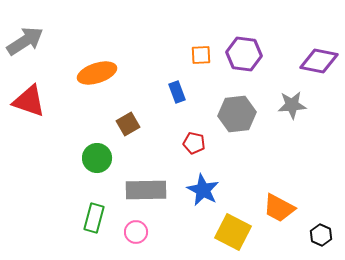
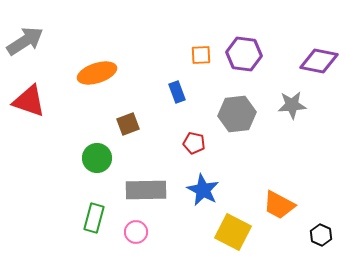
brown square: rotated 10 degrees clockwise
orange trapezoid: moved 3 px up
